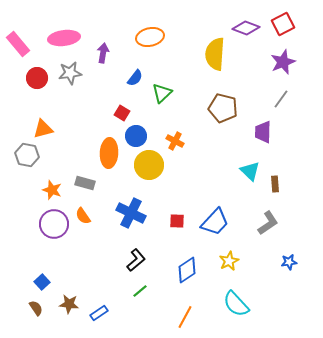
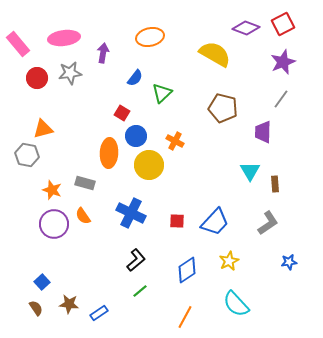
yellow semicircle at (215, 54): rotated 116 degrees clockwise
cyan triangle at (250, 171): rotated 15 degrees clockwise
